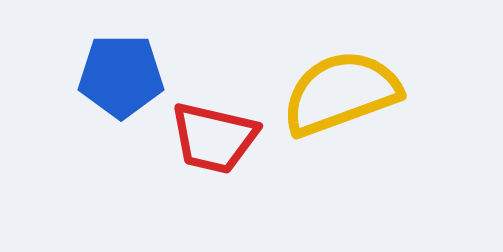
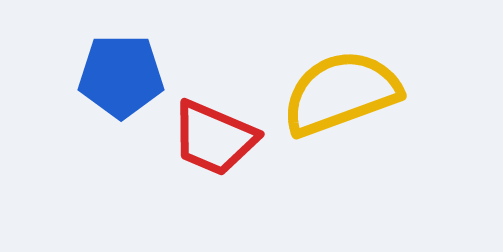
red trapezoid: rotated 10 degrees clockwise
